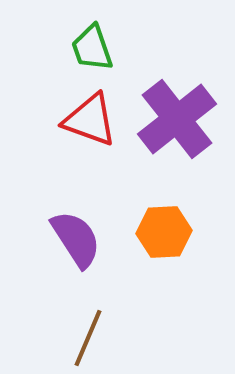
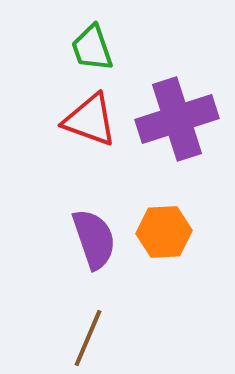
purple cross: rotated 20 degrees clockwise
purple semicircle: moved 18 px right; rotated 14 degrees clockwise
